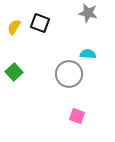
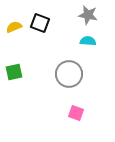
gray star: moved 2 px down
yellow semicircle: rotated 35 degrees clockwise
cyan semicircle: moved 13 px up
green square: rotated 30 degrees clockwise
pink square: moved 1 px left, 3 px up
